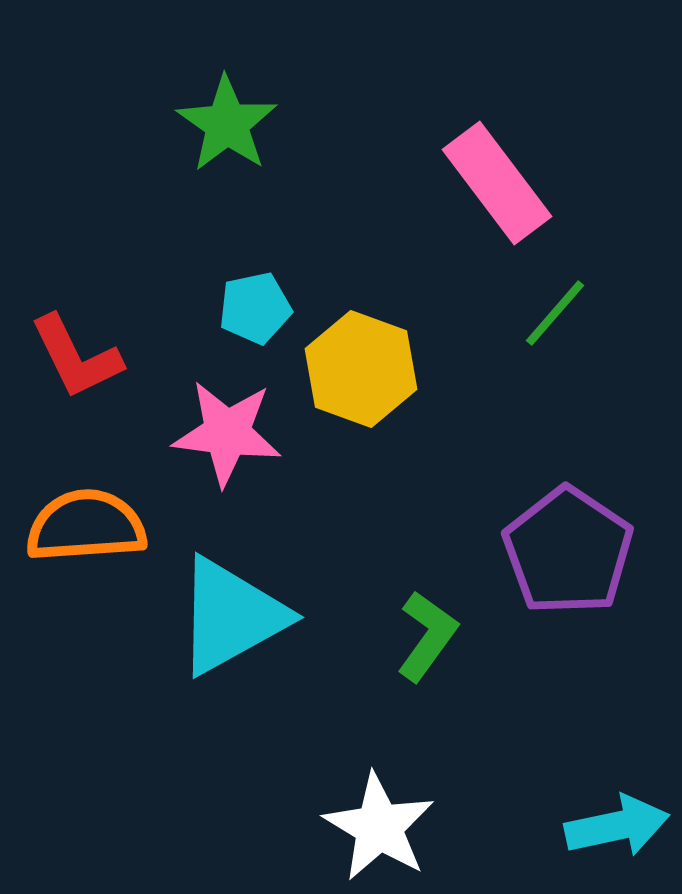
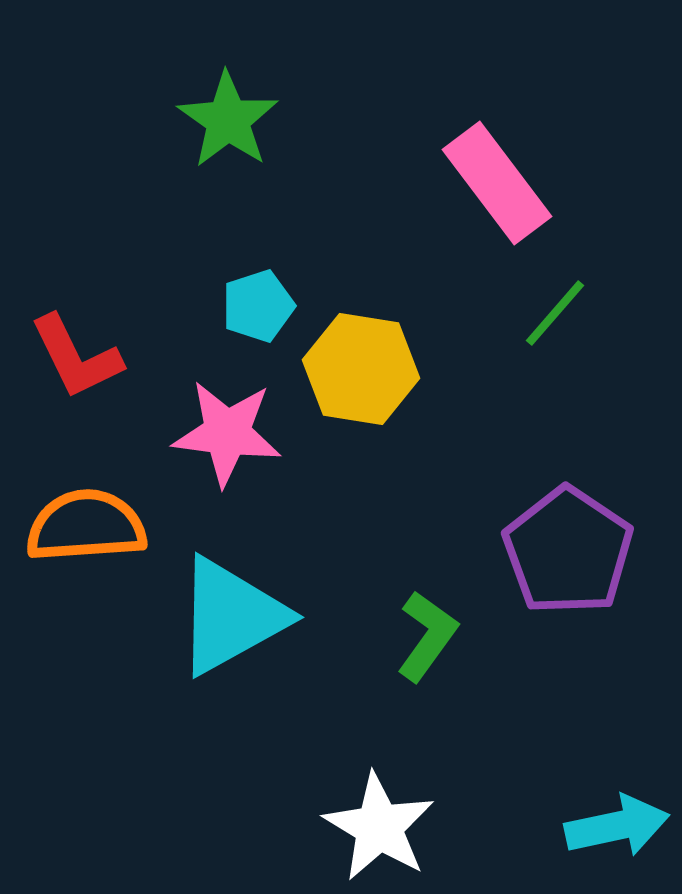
green star: moved 1 px right, 4 px up
cyan pentagon: moved 3 px right, 2 px up; rotated 6 degrees counterclockwise
yellow hexagon: rotated 11 degrees counterclockwise
